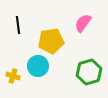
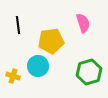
pink semicircle: rotated 126 degrees clockwise
